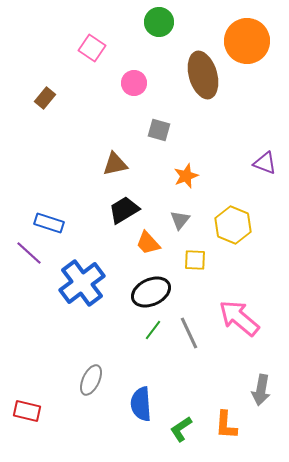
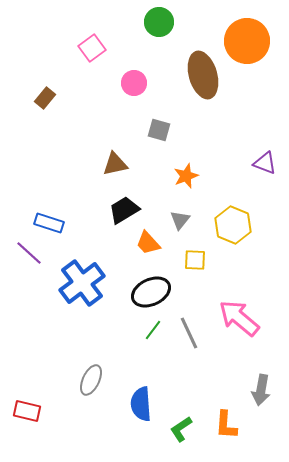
pink square: rotated 20 degrees clockwise
